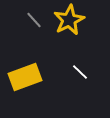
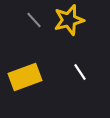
yellow star: rotated 12 degrees clockwise
white line: rotated 12 degrees clockwise
